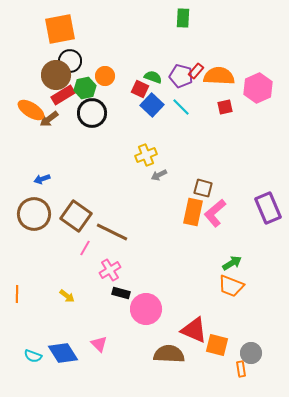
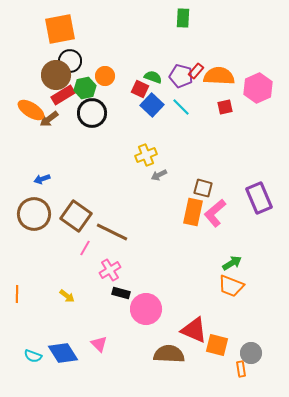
purple rectangle at (268, 208): moved 9 px left, 10 px up
